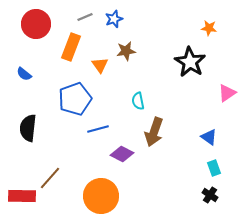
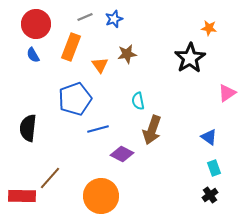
brown star: moved 1 px right, 3 px down
black star: moved 4 px up; rotated 8 degrees clockwise
blue semicircle: moved 9 px right, 19 px up; rotated 21 degrees clockwise
brown arrow: moved 2 px left, 2 px up
black cross: rotated 21 degrees clockwise
